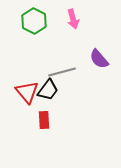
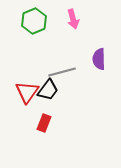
green hexagon: rotated 10 degrees clockwise
purple semicircle: rotated 40 degrees clockwise
red triangle: rotated 15 degrees clockwise
red rectangle: moved 3 px down; rotated 24 degrees clockwise
